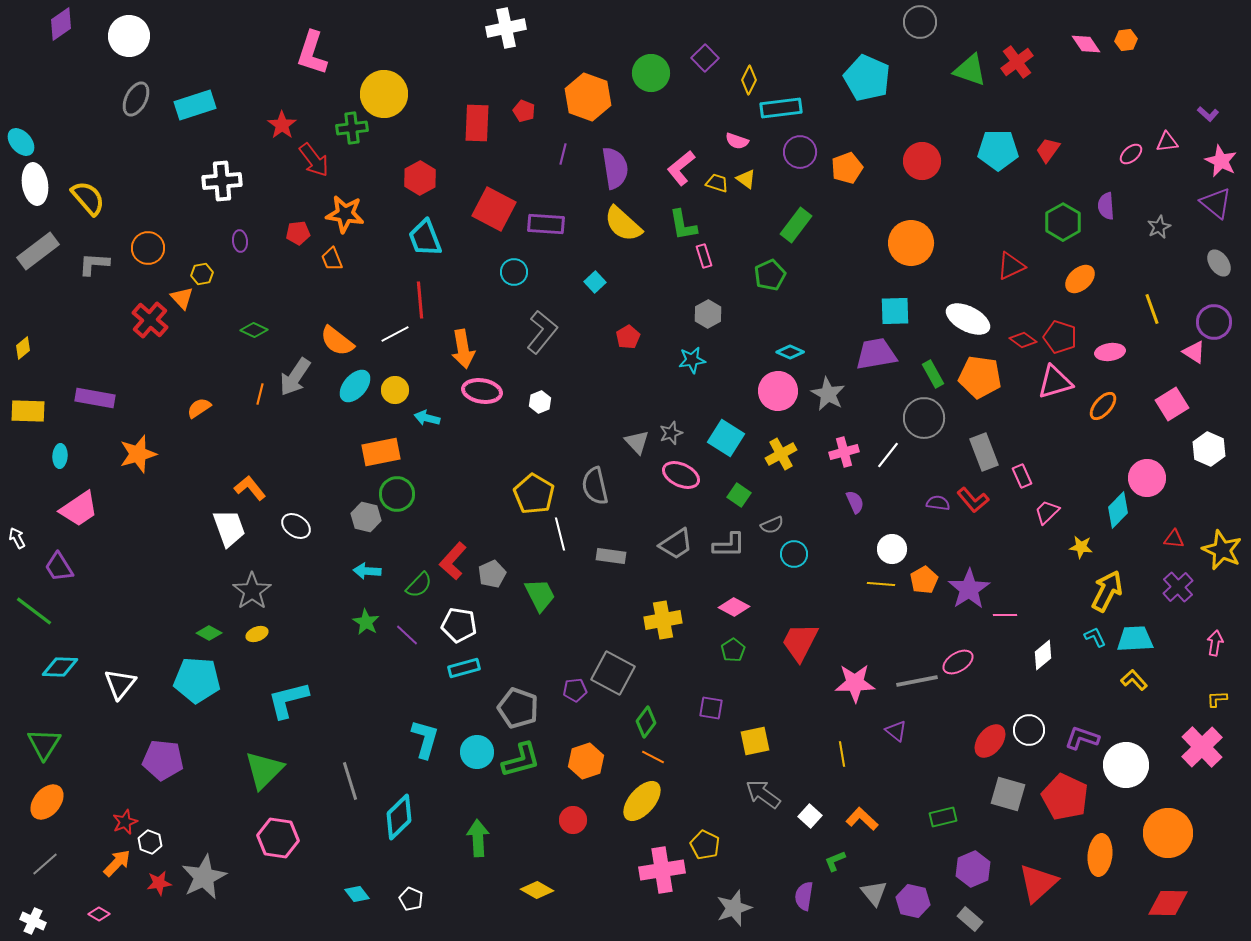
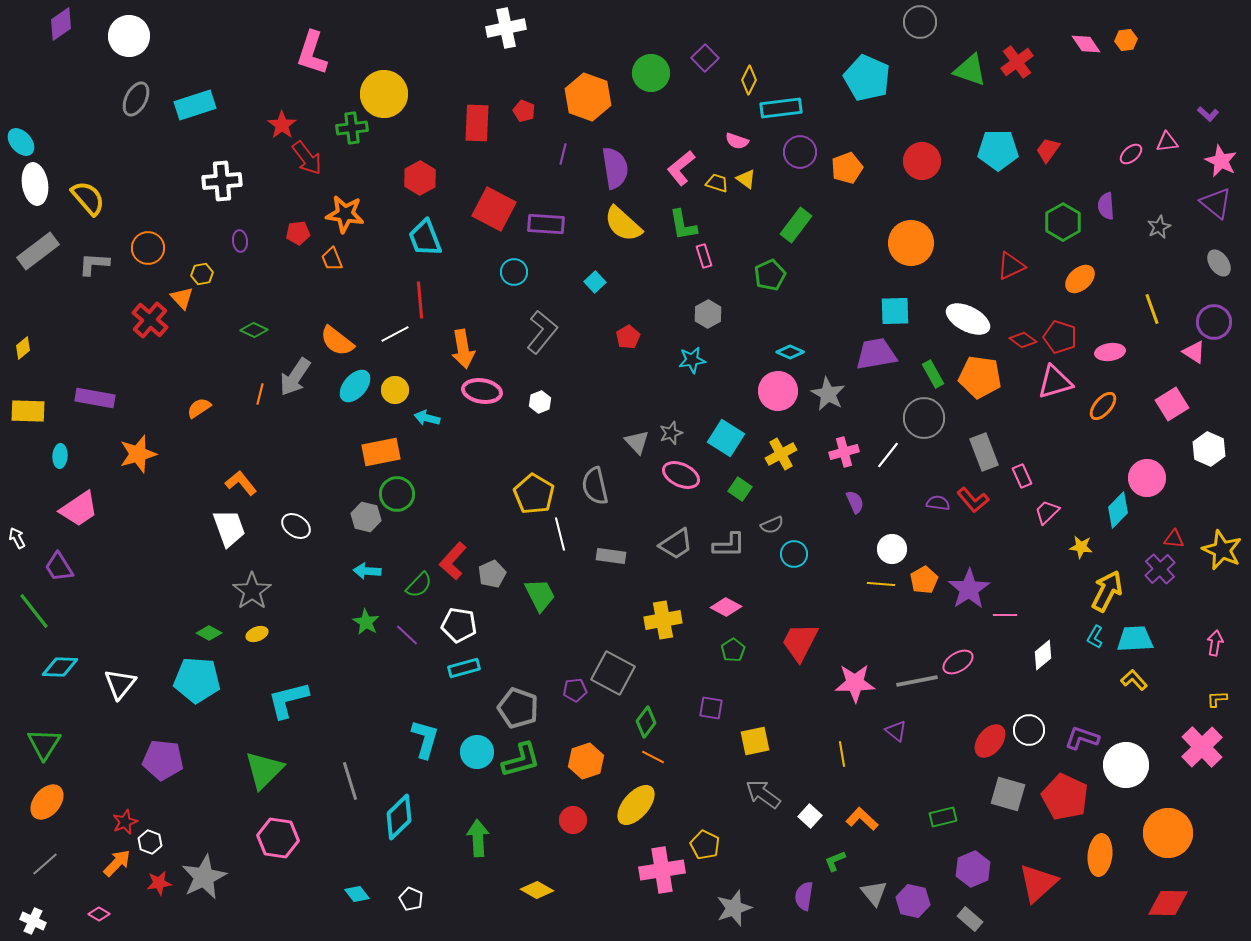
red arrow at (314, 160): moved 7 px left, 2 px up
orange L-shape at (250, 488): moved 9 px left, 5 px up
green square at (739, 495): moved 1 px right, 6 px up
purple cross at (1178, 587): moved 18 px left, 18 px up
pink diamond at (734, 607): moved 8 px left
green line at (34, 611): rotated 15 degrees clockwise
cyan L-shape at (1095, 637): rotated 125 degrees counterclockwise
yellow ellipse at (642, 801): moved 6 px left, 4 px down
